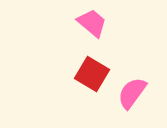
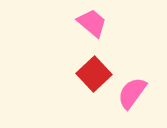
red square: moved 2 px right; rotated 16 degrees clockwise
